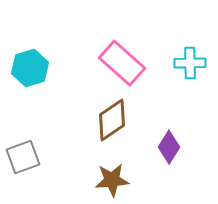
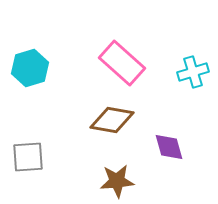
cyan cross: moved 3 px right, 9 px down; rotated 16 degrees counterclockwise
brown diamond: rotated 45 degrees clockwise
purple diamond: rotated 48 degrees counterclockwise
gray square: moved 5 px right; rotated 16 degrees clockwise
brown star: moved 5 px right, 1 px down
